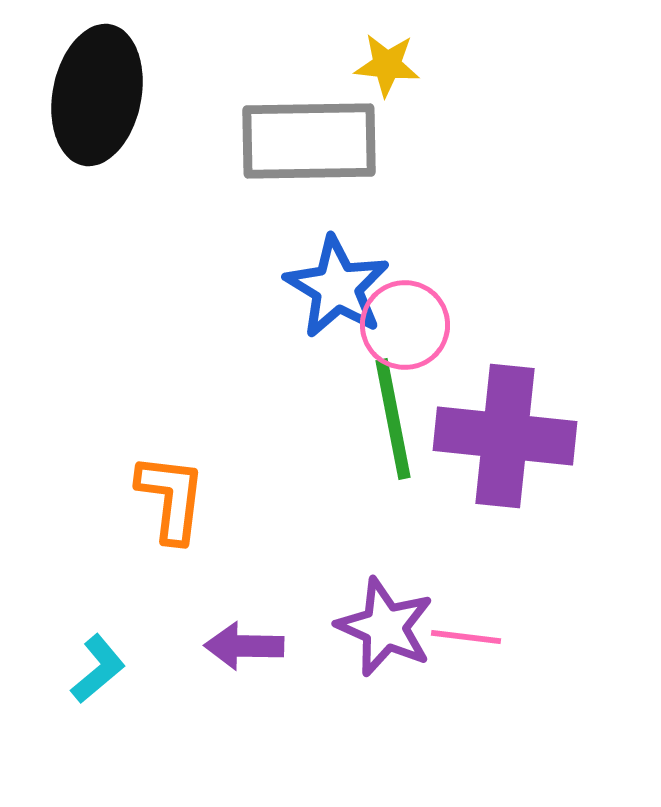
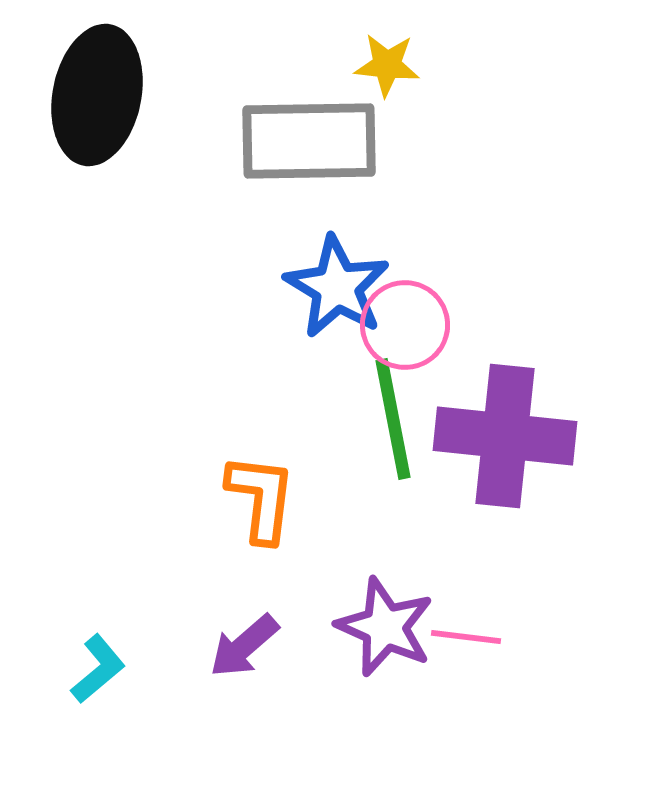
orange L-shape: moved 90 px right
purple arrow: rotated 42 degrees counterclockwise
